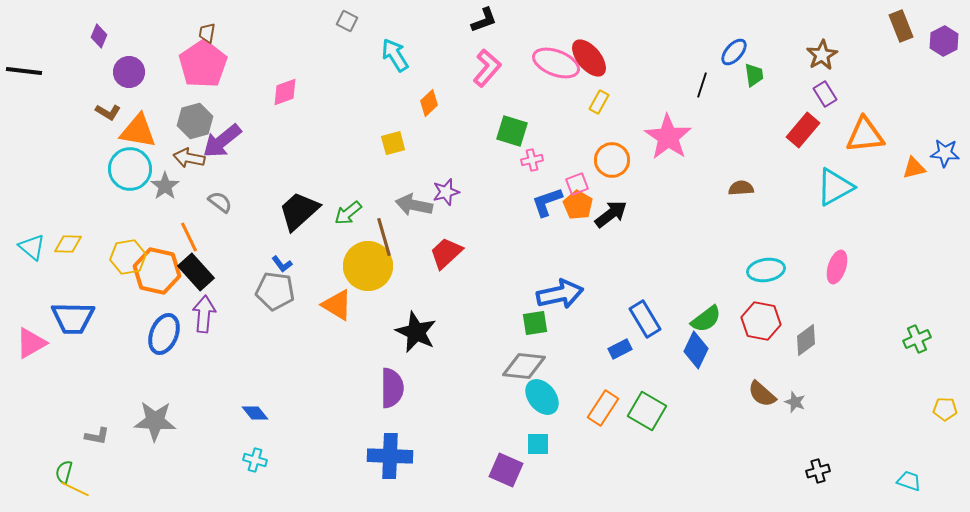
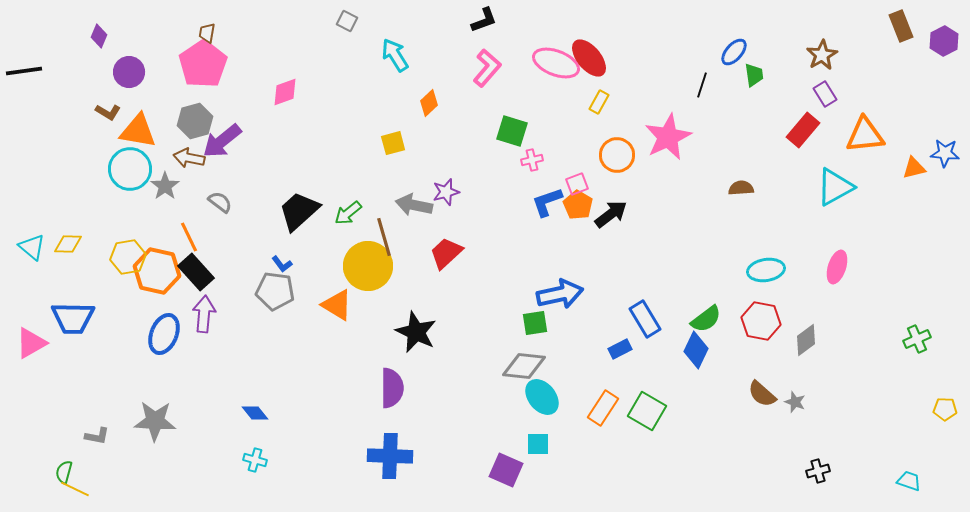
black line at (24, 71): rotated 15 degrees counterclockwise
pink star at (668, 137): rotated 12 degrees clockwise
orange circle at (612, 160): moved 5 px right, 5 px up
